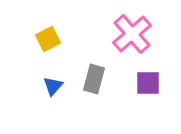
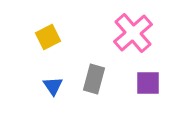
pink cross: moved 1 px right, 1 px up
yellow square: moved 2 px up
blue triangle: rotated 15 degrees counterclockwise
